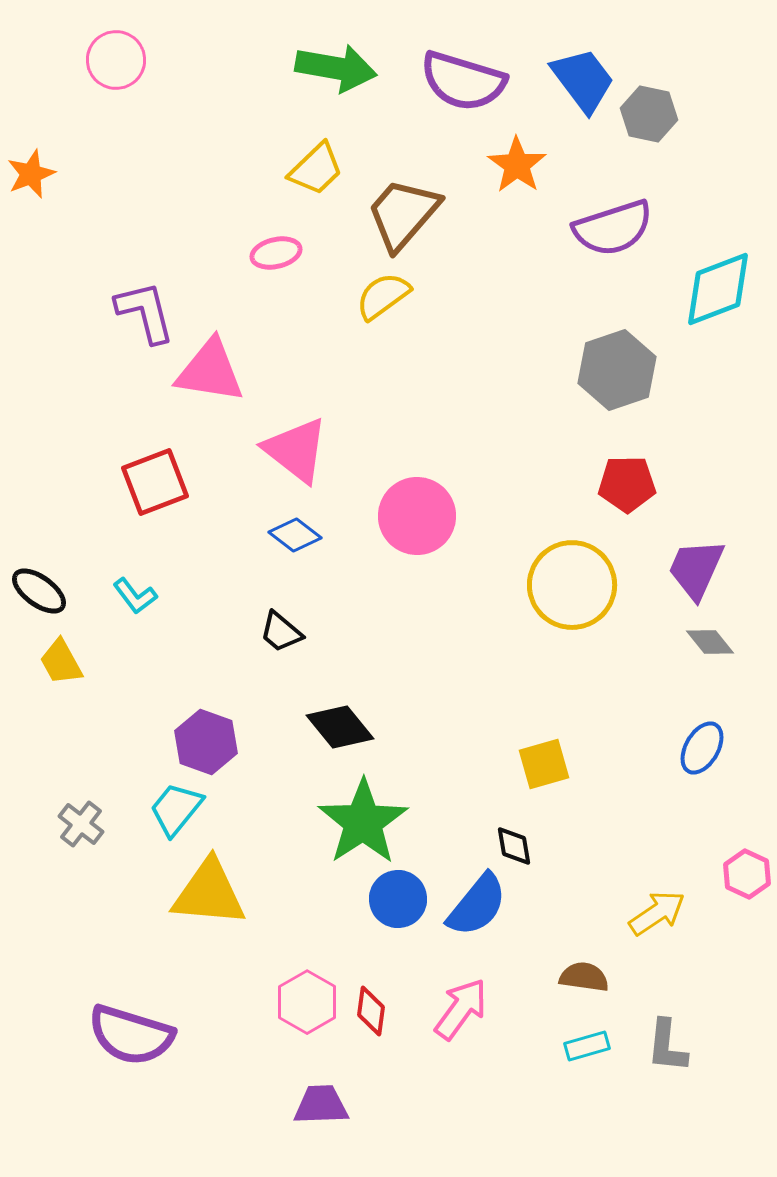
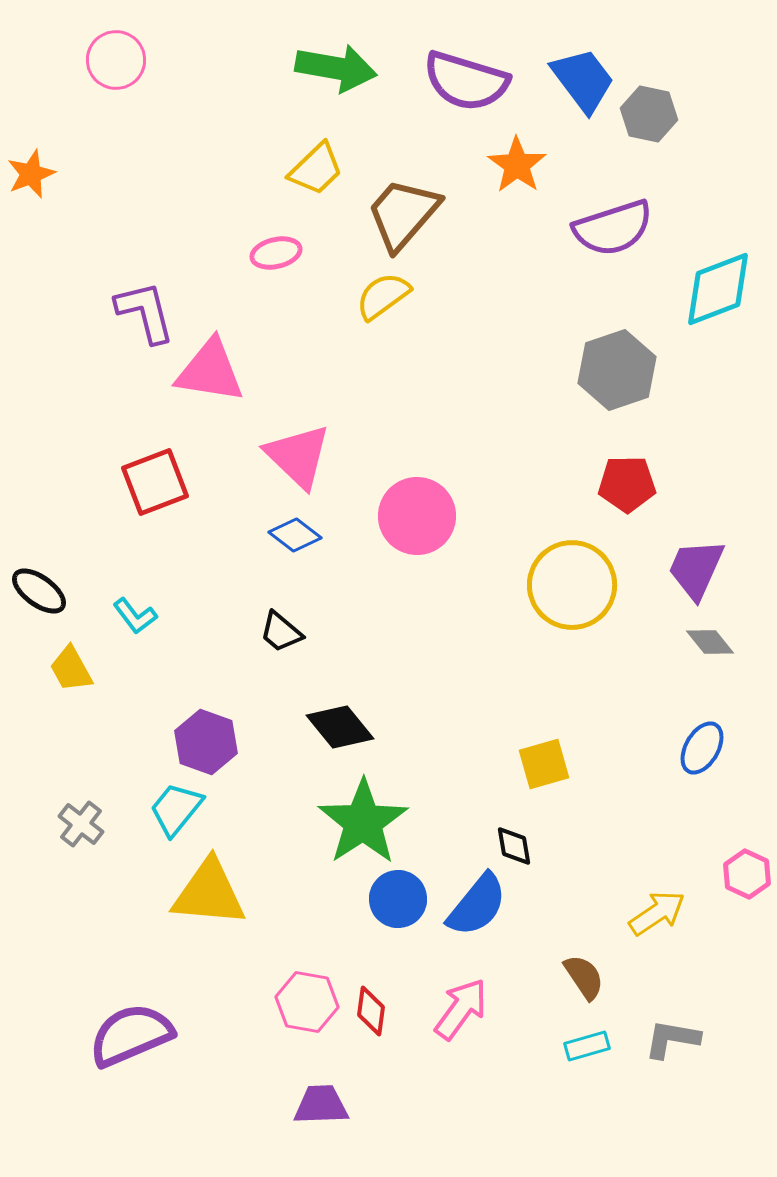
purple semicircle at (463, 81): moved 3 px right
pink triangle at (296, 450): moved 2 px right, 6 px down; rotated 6 degrees clockwise
cyan L-shape at (135, 596): moved 20 px down
yellow trapezoid at (61, 662): moved 10 px right, 7 px down
brown semicircle at (584, 977): rotated 48 degrees clockwise
pink hexagon at (307, 1002): rotated 20 degrees counterclockwise
purple semicircle at (131, 1035): rotated 140 degrees clockwise
gray L-shape at (667, 1046): moved 5 px right, 7 px up; rotated 94 degrees clockwise
